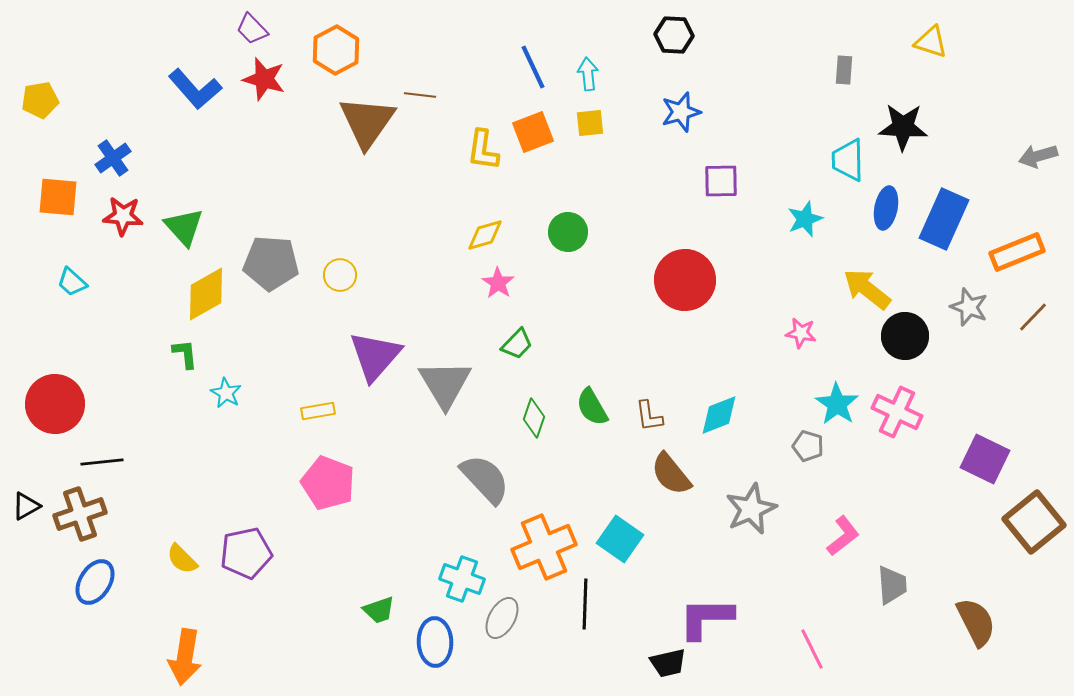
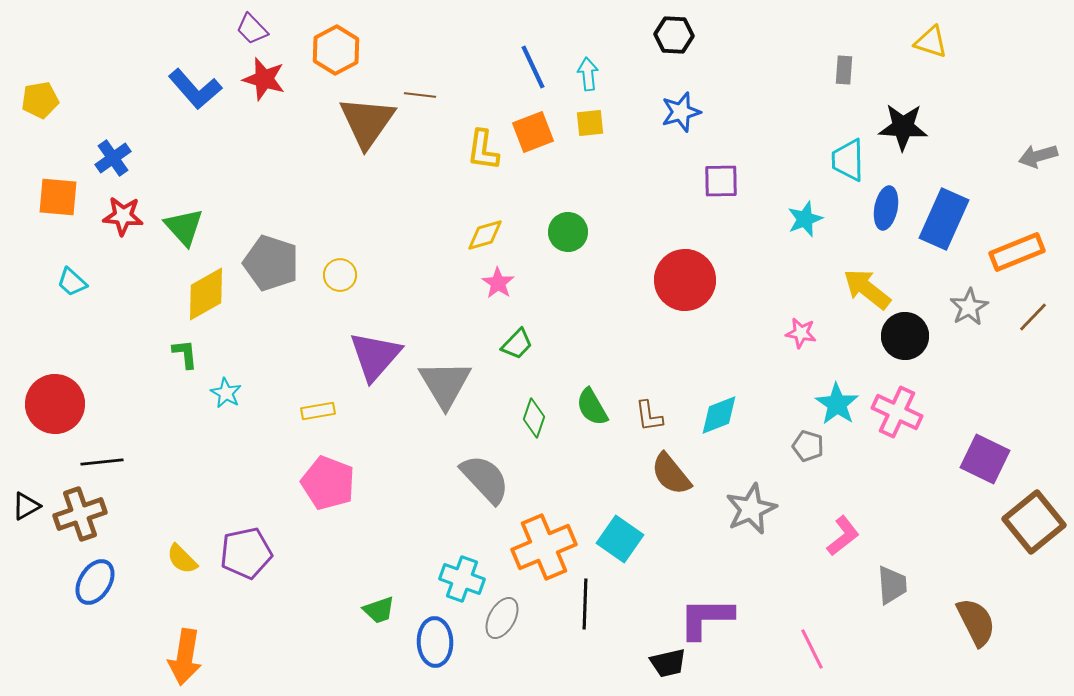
gray pentagon at (271, 263): rotated 14 degrees clockwise
gray star at (969, 307): rotated 21 degrees clockwise
